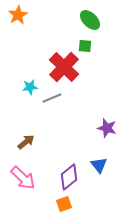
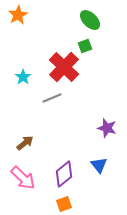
green square: rotated 24 degrees counterclockwise
cyan star: moved 7 px left, 10 px up; rotated 28 degrees counterclockwise
brown arrow: moved 1 px left, 1 px down
purple diamond: moved 5 px left, 3 px up
